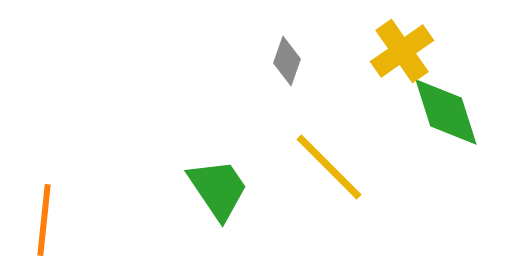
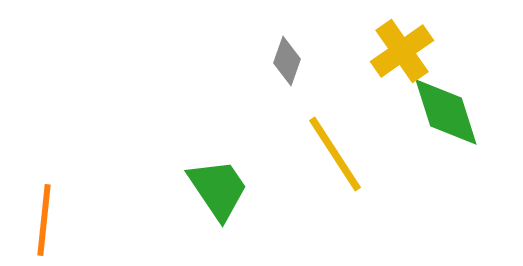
yellow line: moved 6 px right, 13 px up; rotated 12 degrees clockwise
